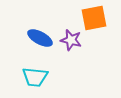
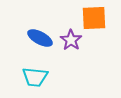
orange square: rotated 8 degrees clockwise
purple star: rotated 20 degrees clockwise
